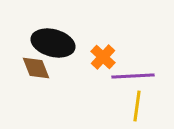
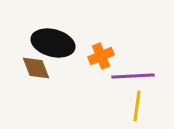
orange cross: moved 2 px left, 1 px up; rotated 25 degrees clockwise
